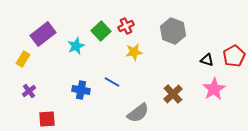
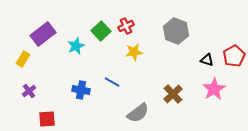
gray hexagon: moved 3 px right
